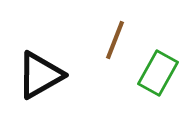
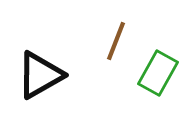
brown line: moved 1 px right, 1 px down
